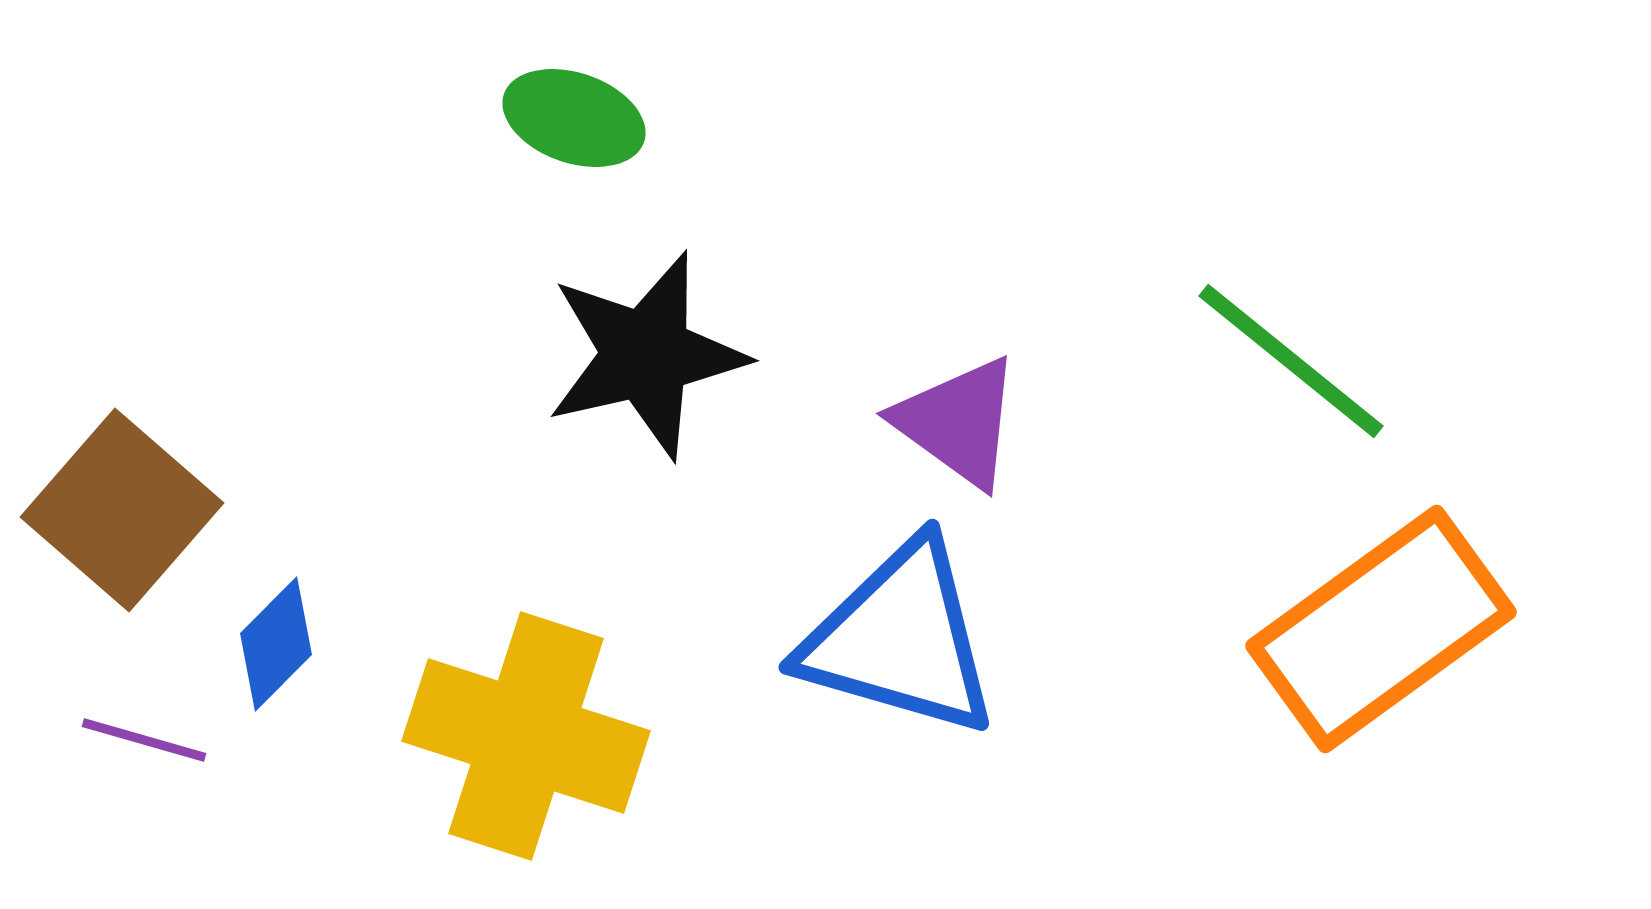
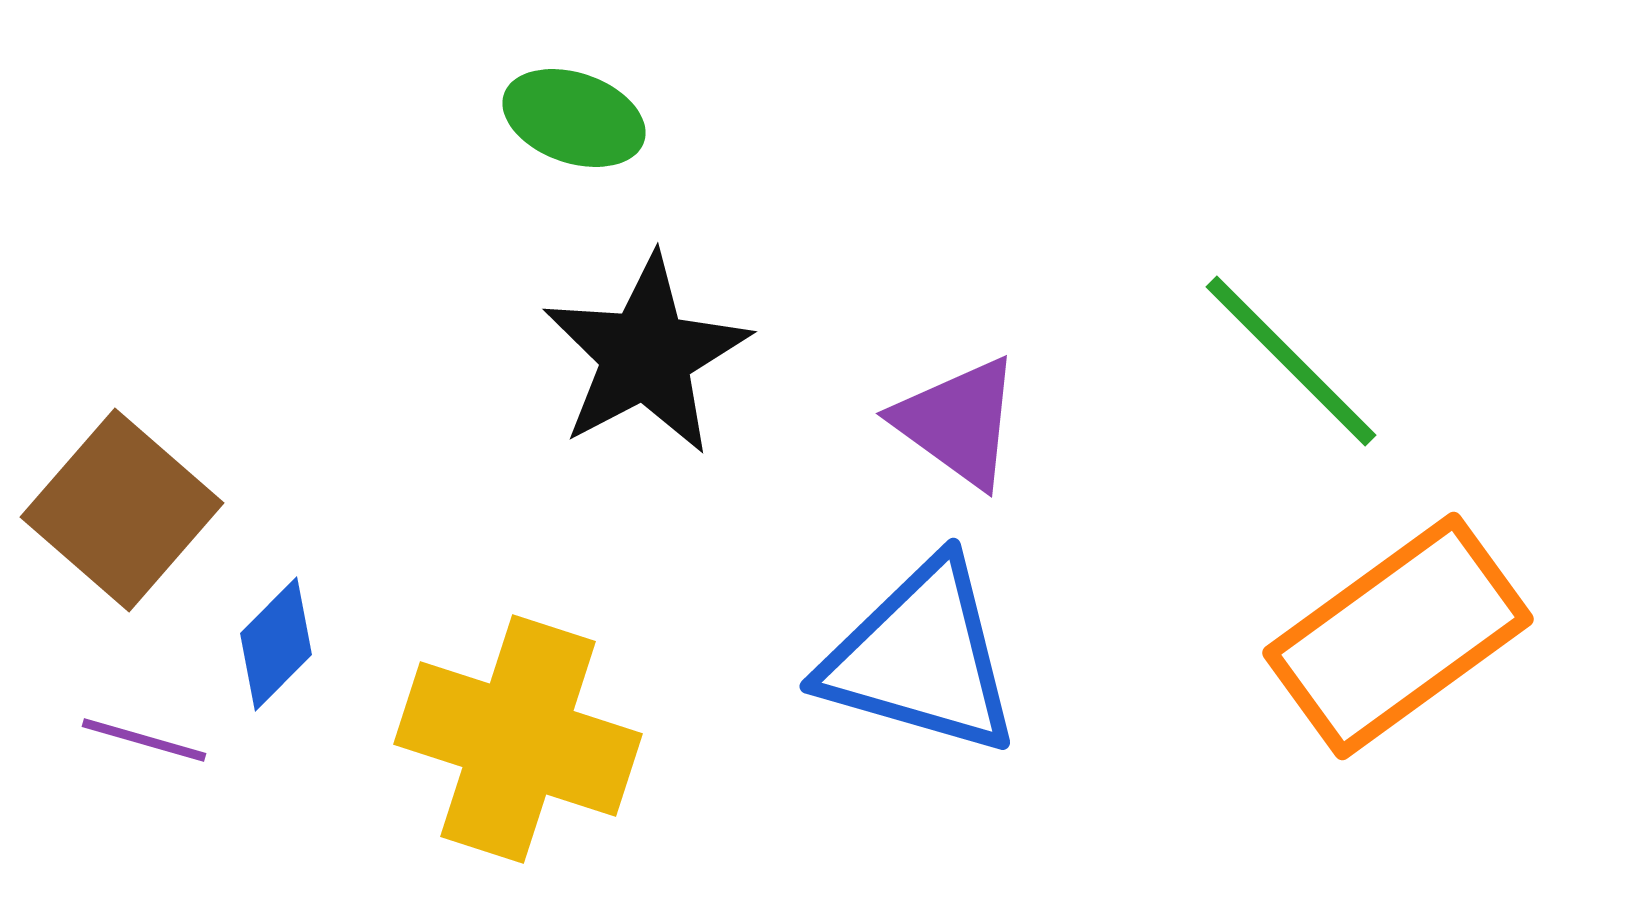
black star: rotated 15 degrees counterclockwise
green line: rotated 6 degrees clockwise
orange rectangle: moved 17 px right, 7 px down
blue triangle: moved 21 px right, 19 px down
yellow cross: moved 8 px left, 3 px down
